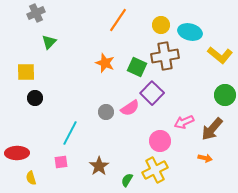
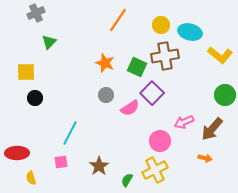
gray circle: moved 17 px up
